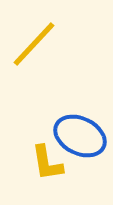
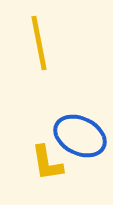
yellow line: moved 5 px right, 1 px up; rotated 54 degrees counterclockwise
